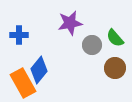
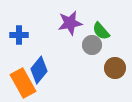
green semicircle: moved 14 px left, 7 px up
